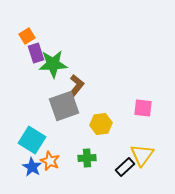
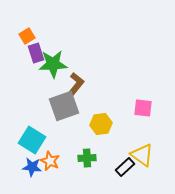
brown L-shape: moved 2 px up
yellow triangle: rotated 30 degrees counterclockwise
blue star: rotated 24 degrees counterclockwise
